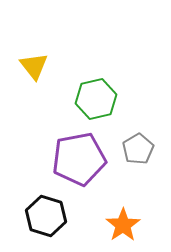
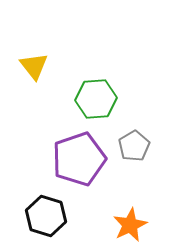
green hexagon: rotated 9 degrees clockwise
gray pentagon: moved 4 px left, 3 px up
purple pentagon: rotated 8 degrees counterclockwise
orange star: moved 7 px right; rotated 8 degrees clockwise
